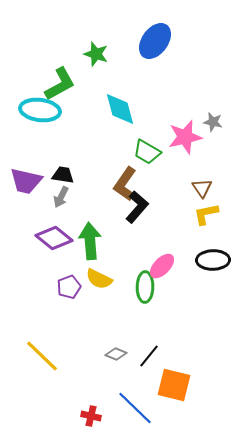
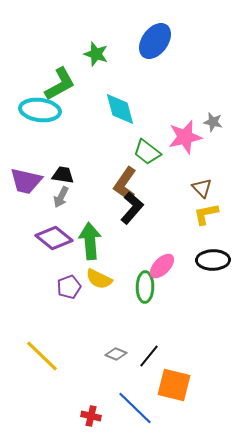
green trapezoid: rotated 8 degrees clockwise
brown triangle: rotated 10 degrees counterclockwise
black L-shape: moved 5 px left, 1 px down
